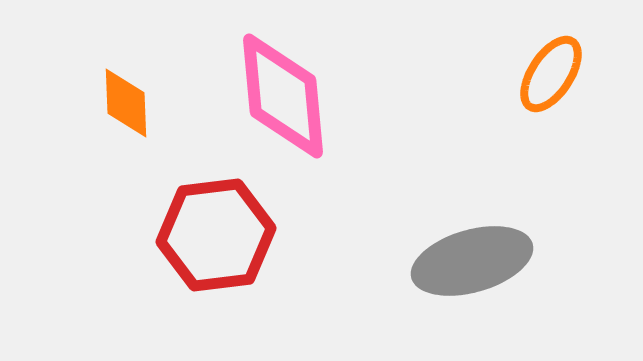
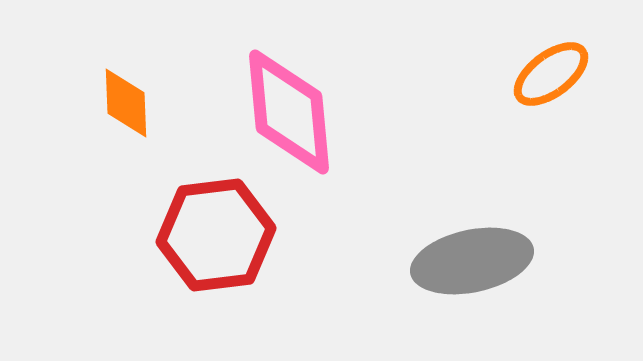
orange ellipse: rotated 20 degrees clockwise
pink diamond: moved 6 px right, 16 px down
gray ellipse: rotated 4 degrees clockwise
